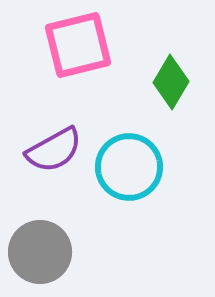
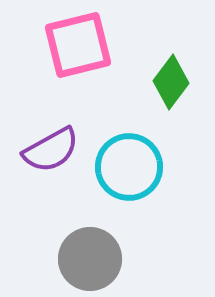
green diamond: rotated 6 degrees clockwise
purple semicircle: moved 3 px left
gray circle: moved 50 px right, 7 px down
